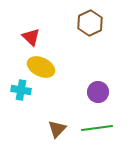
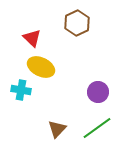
brown hexagon: moved 13 px left
red triangle: moved 1 px right, 1 px down
green line: rotated 28 degrees counterclockwise
